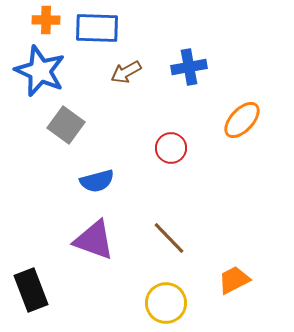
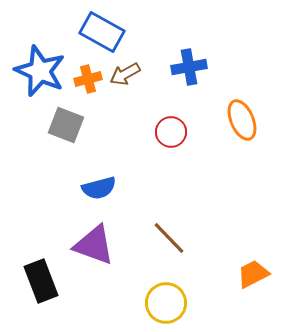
orange cross: moved 42 px right, 59 px down; rotated 16 degrees counterclockwise
blue rectangle: moved 5 px right, 4 px down; rotated 27 degrees clockwise
brown arrow: moved 1 px left, 2 px down
orange ellipse: rotated 66 degrees counterclockwise
gray square: rotated 15 degrees counterclockwise
red circle: moved 16 px up
blue semicircle: moved 2 px right, 7 px down
purple triangle: moved 5 px down
orange trapezoid: moved 19 px right, 6 px up
black rectangle: moved 10 px right, 9 px up
